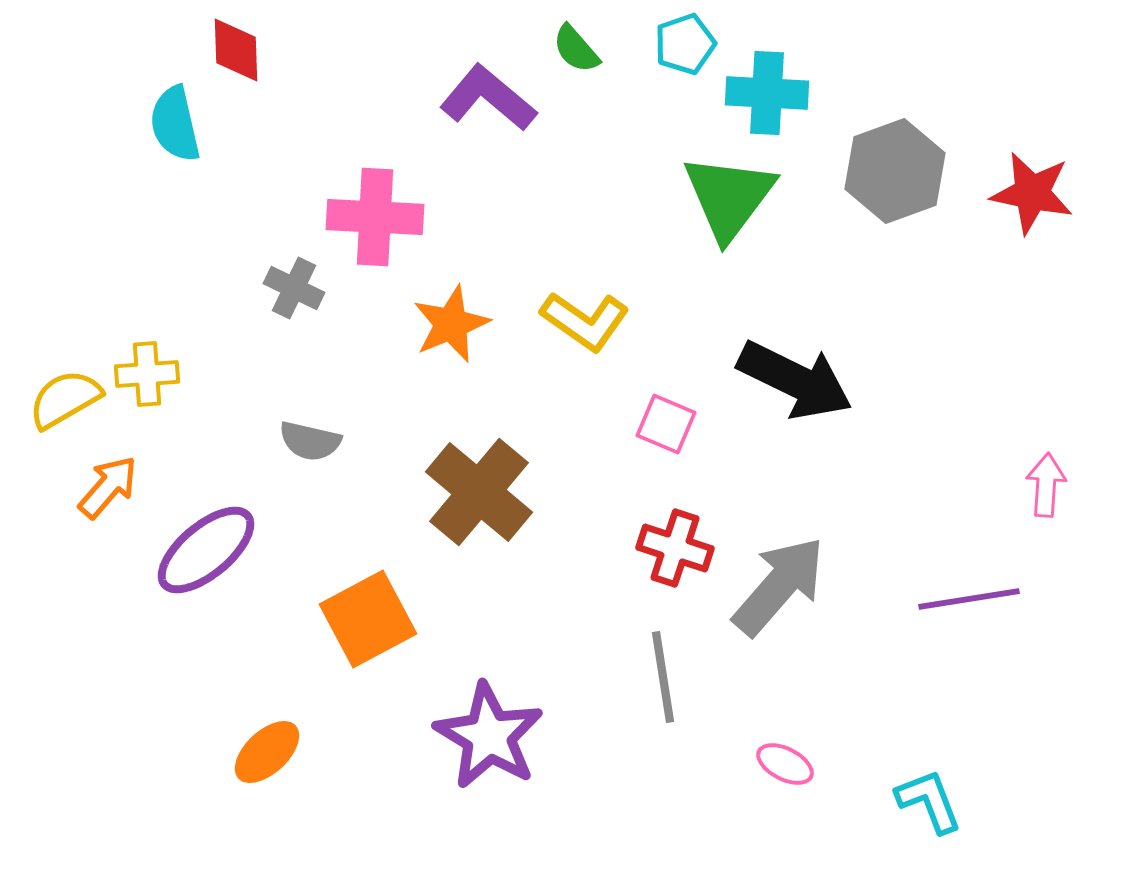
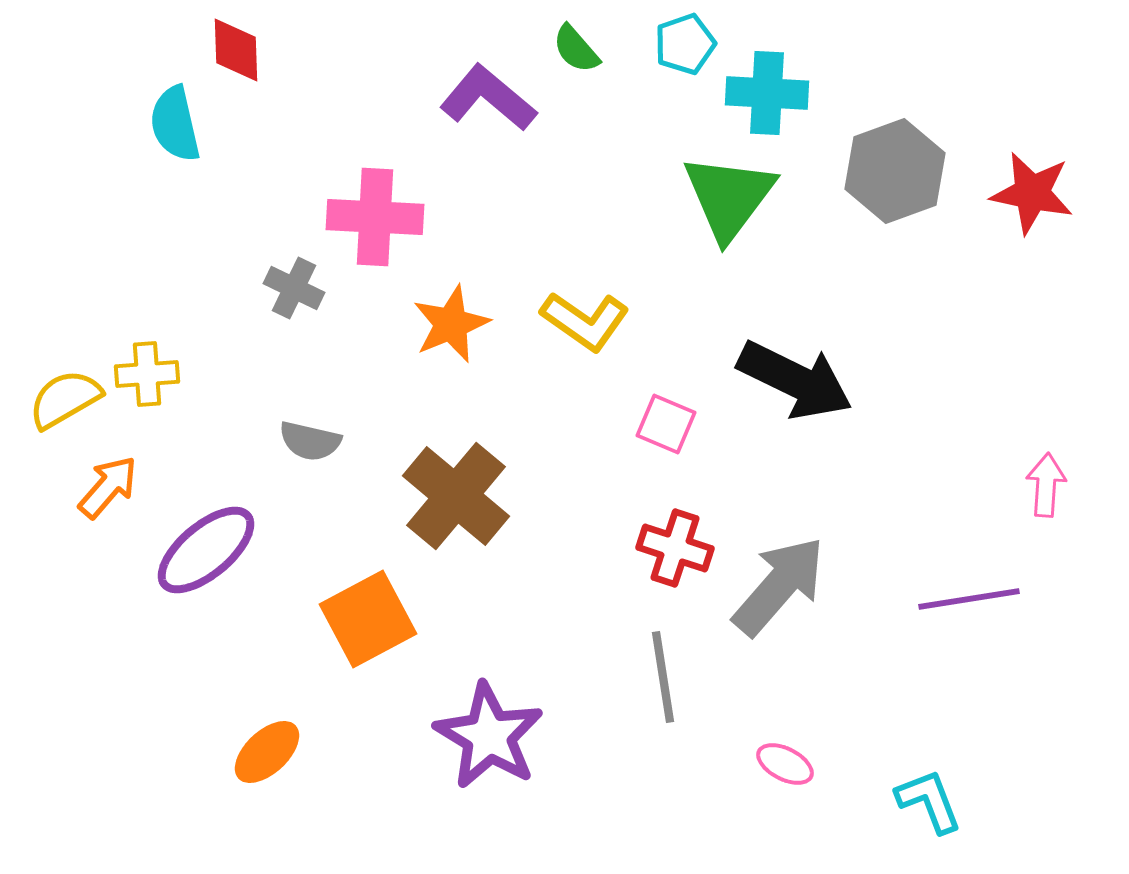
brown cross: moved 23 px left, 4 px down
